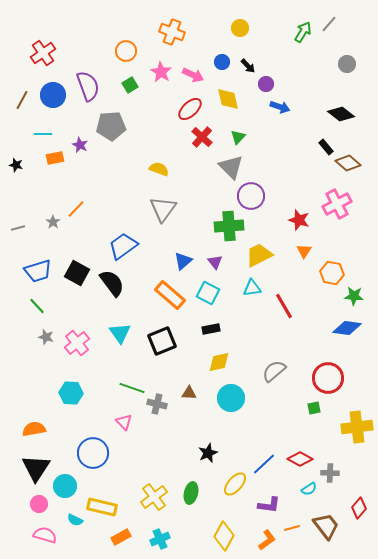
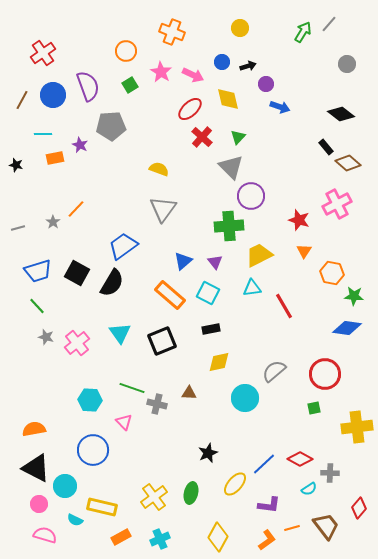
black arrow at (248, 66): rotated 63 degrees counterclockwise
black semicircle at (112, 283): rotated 68 degrees clockwise
red circle at (328, 378): moved 3 px left, 4 px up
cyan hexagon at (71, 393): moved 19 px right, 7 px down
cyan circle at (231, 398): moved 14 px right
blue circle at (93, 453): moved 3 px up
black triangle at (36, 468): rotated 36 degrees counterclockwise
yellow diamond at (224, 536): moved 6 px left, 1 px down
